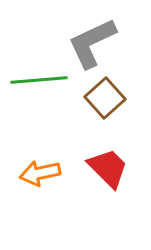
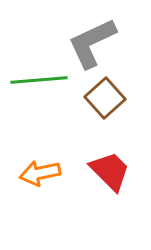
red trapezoid: moved 2 px right, 3 px down
